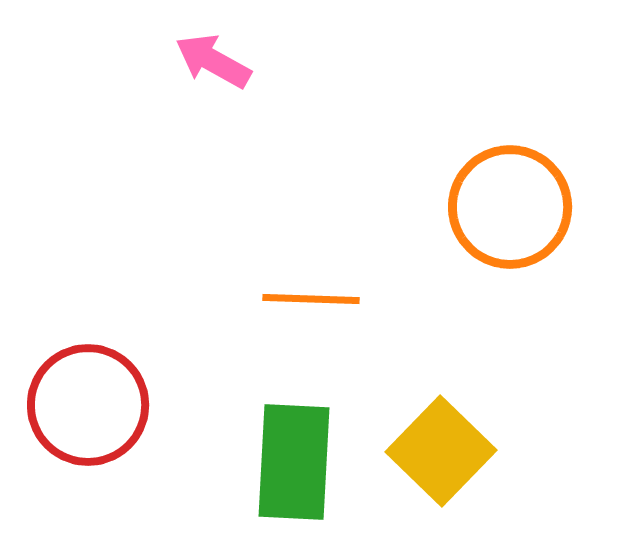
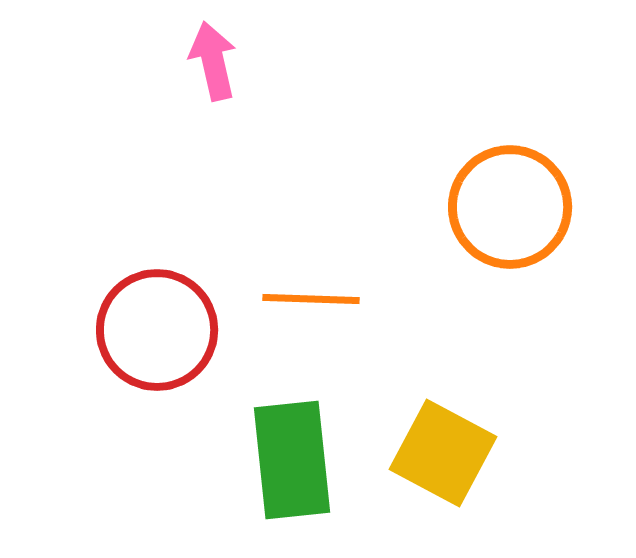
pink arrow: rotated 48 degrees clockwise
red circle: moved 69 px right, 75 px up
yellow square: moved 2 px right, 2 px down; rotated 16 degrees counterclockwise
green rectangle: moved 2 px left, 2 px up; rotated 9 degrees counterclockwise
